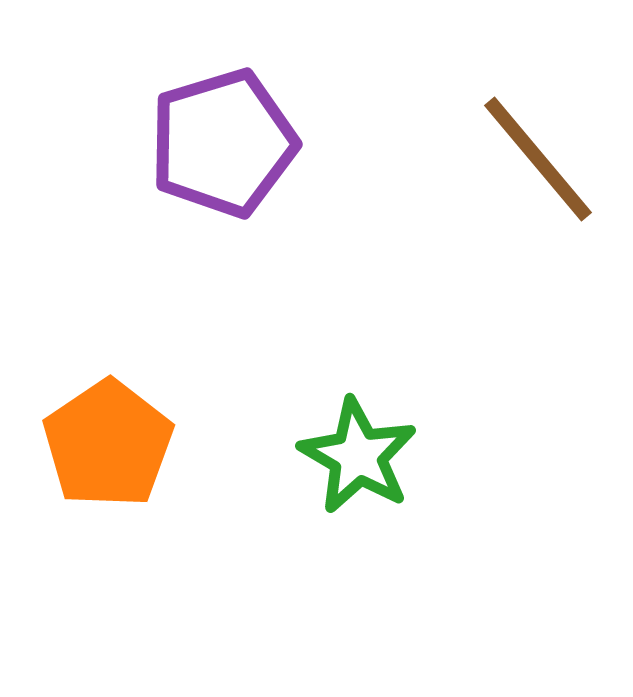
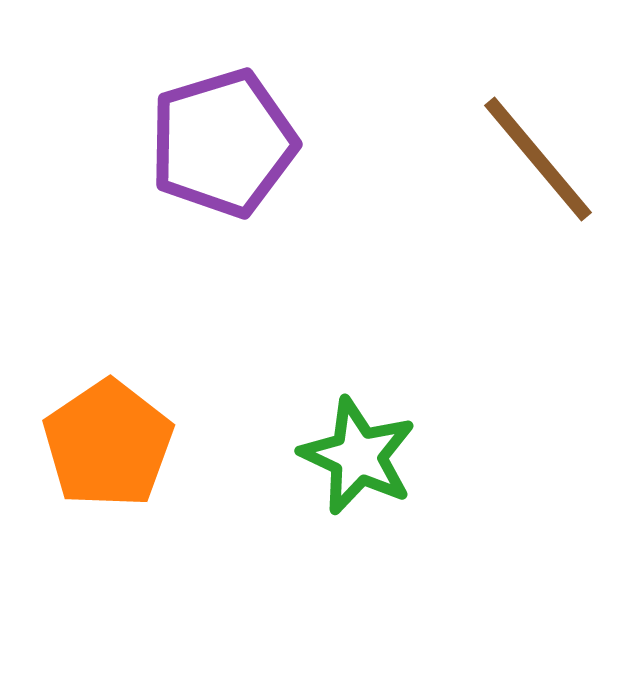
green star: rotated 5 degrees counterclockwise
